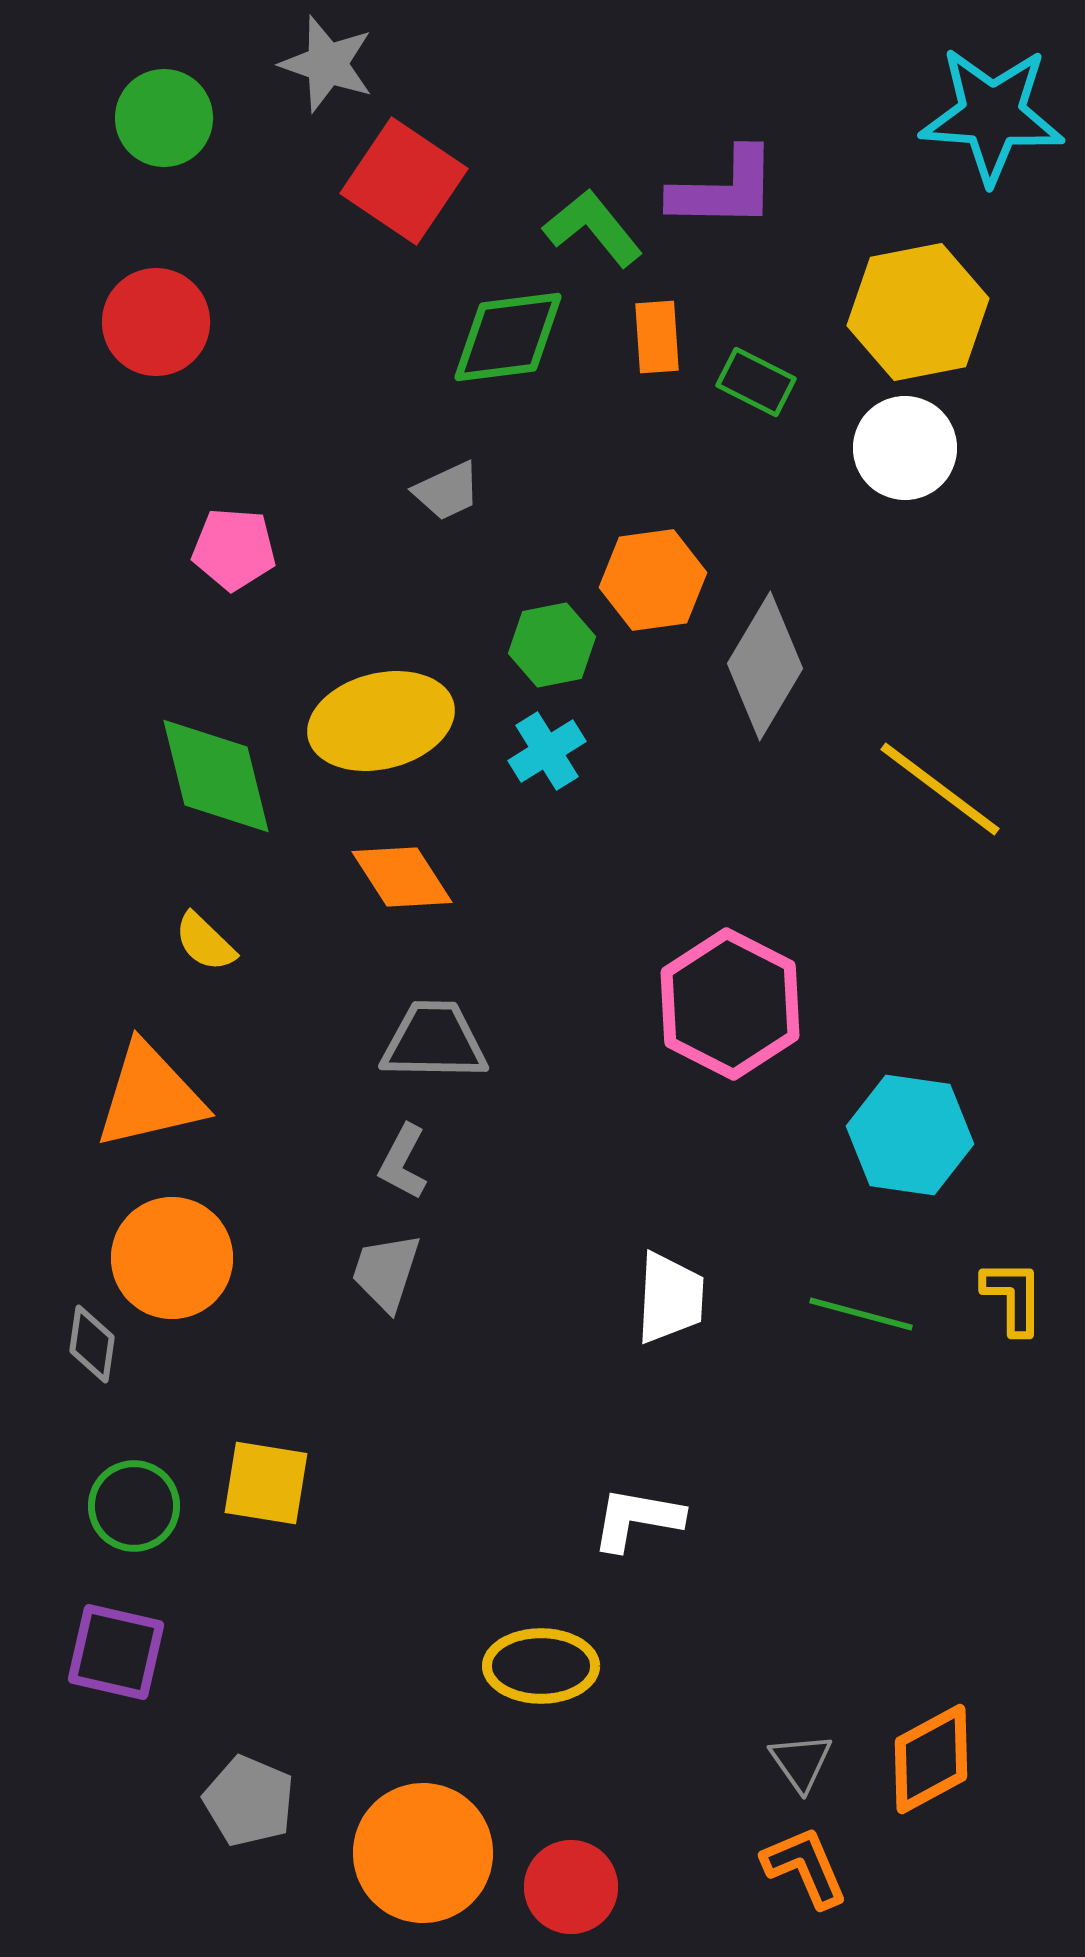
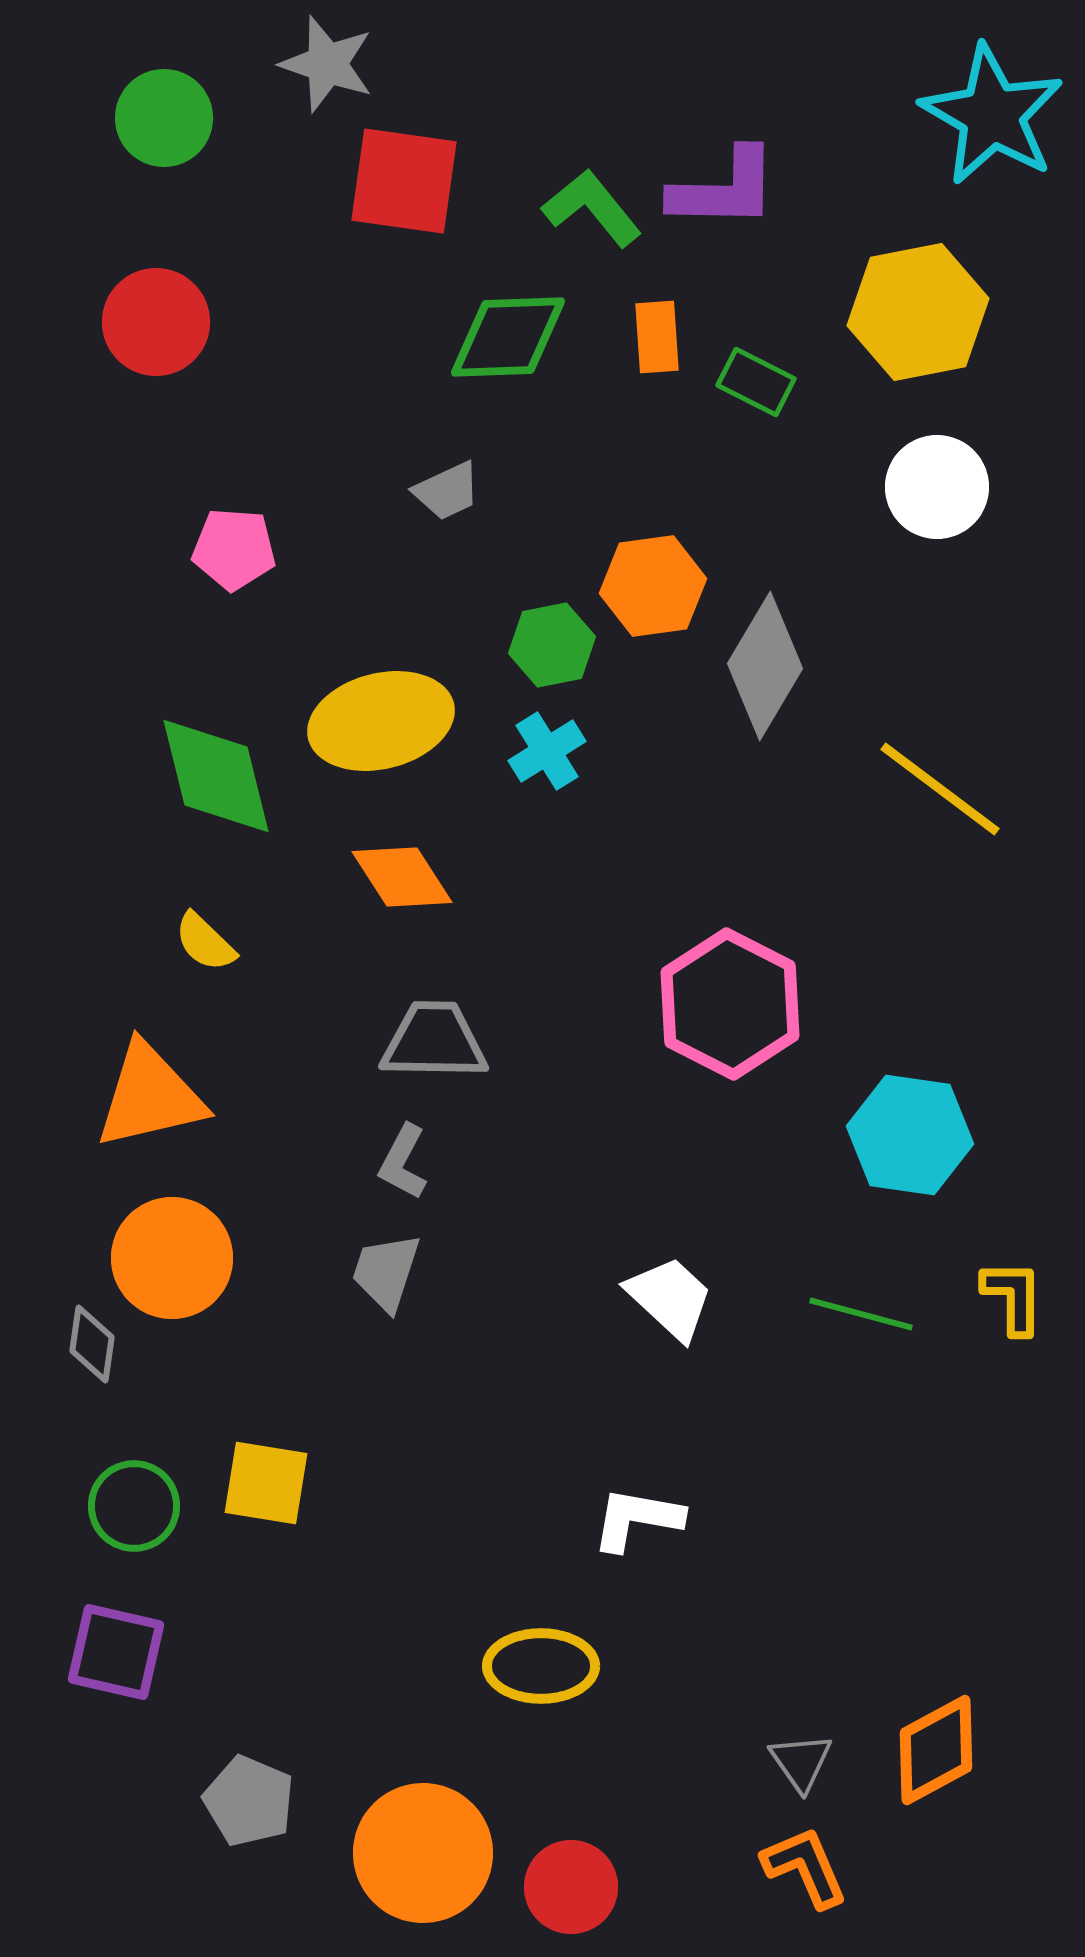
cyan star at (992, 115): rotated 26 degrees clockwise
red square at (404, 181): rotated 26 degrees counterclockwise
green L-shape at (593, 228): moved 1 px left, 20 px up
green diamond at (508, 337): rotated 5 degrees clockwise
white circle at (905, 448): moved 32 px right, 39 px down
orange hexagon at (653, 580): moved 6 px down
white trapezoid at (670, 1298): rotated 50 degrees counterclockwise
orange diamond at (931, 1759): moved 5 px right, 9 px up
